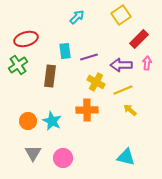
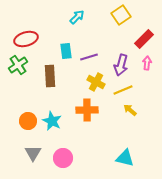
red rectangle: moved 5 px right
cyan rectangle: moved 1 px right
purple arrow: rotated 75 degrees counterclockwise
brown rectangle: rotated 10 degrees counterclockwise
cyan triangle: moved 1 px left, 1 px down
